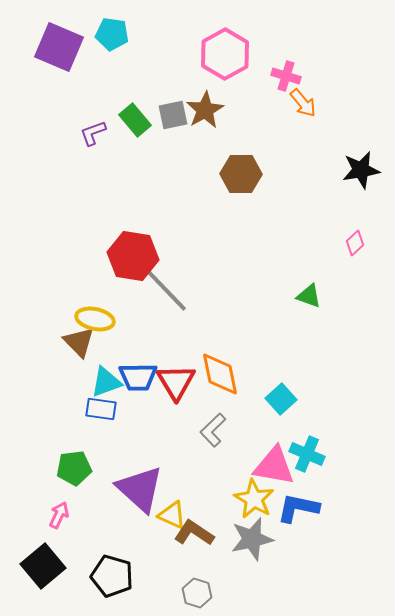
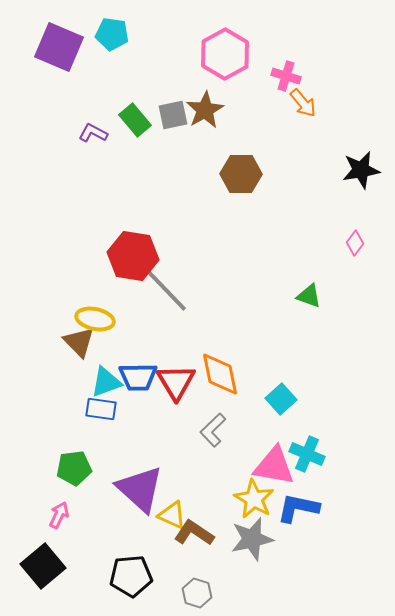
purple L-shape: rotated 48 degrees clockwise
pink diamond: rotated 10 degrees counterclockwise
black pentagon: moved 19 px right; rotated 21 degrees counterclockwise
